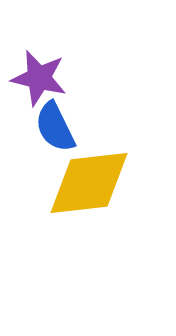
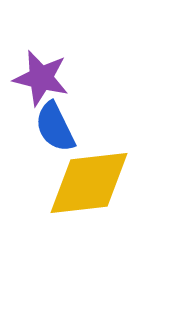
purple star: moved 2 px right
